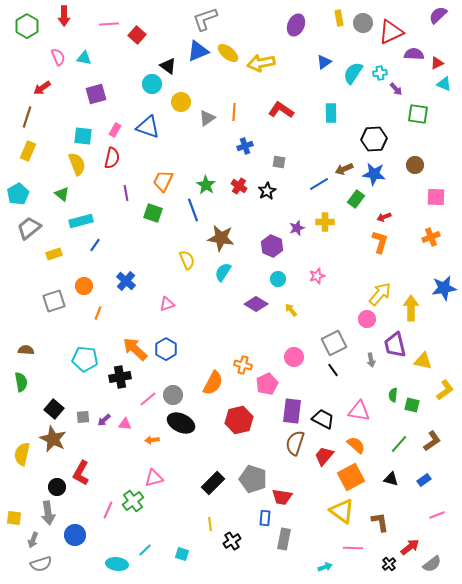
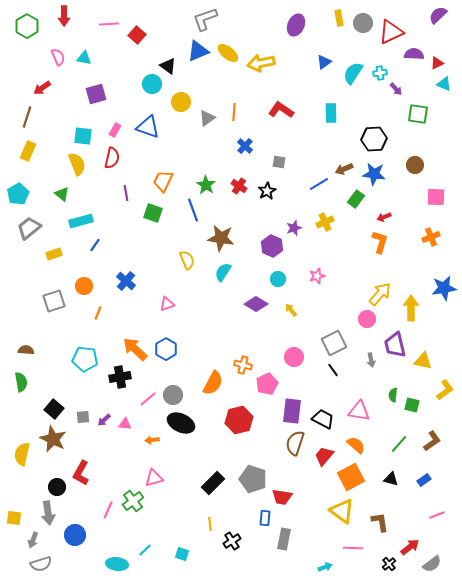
blue cross at (245, 146): rotated 28 degrees counterclockwise
yellow cross at (325, 222): rotated 24 degrees counterclockwise
purple star at (297, 228): moved 3 px left
